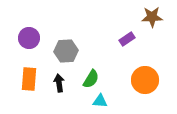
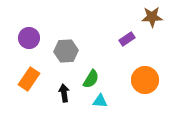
orange rectangle: rotated 30 degrees clockwise
black arrow: moved 5 px right, 10 px down
